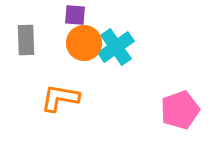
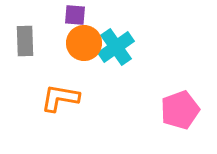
gray rectangle: moved 1 px left, 1 px down
